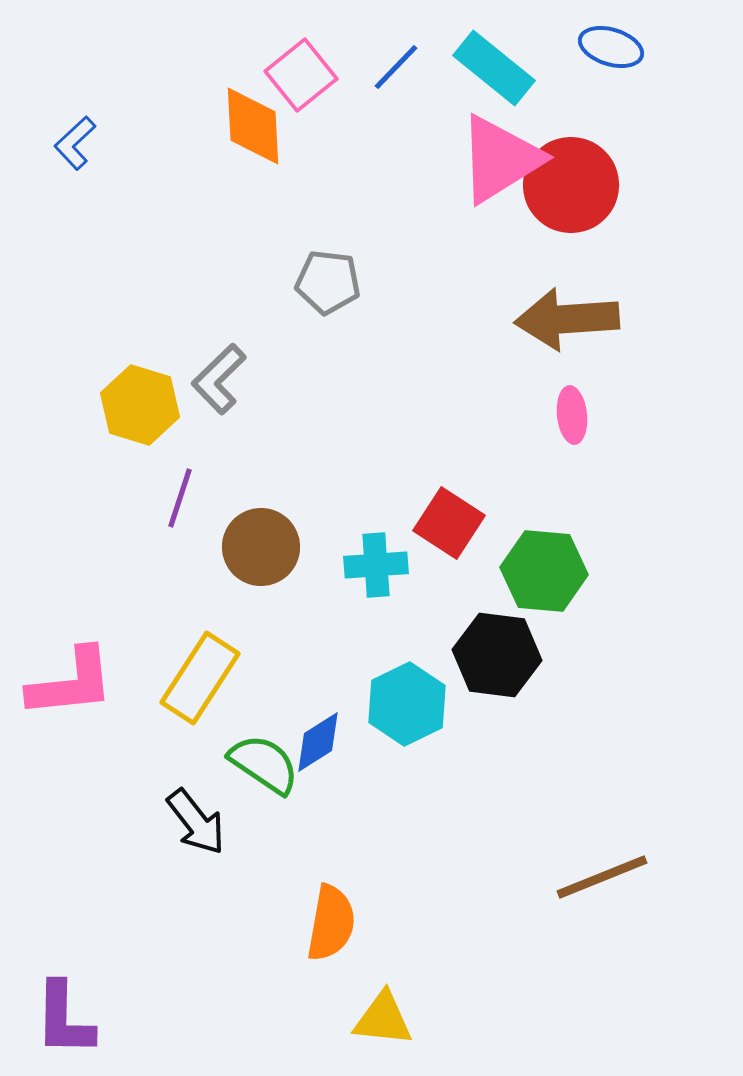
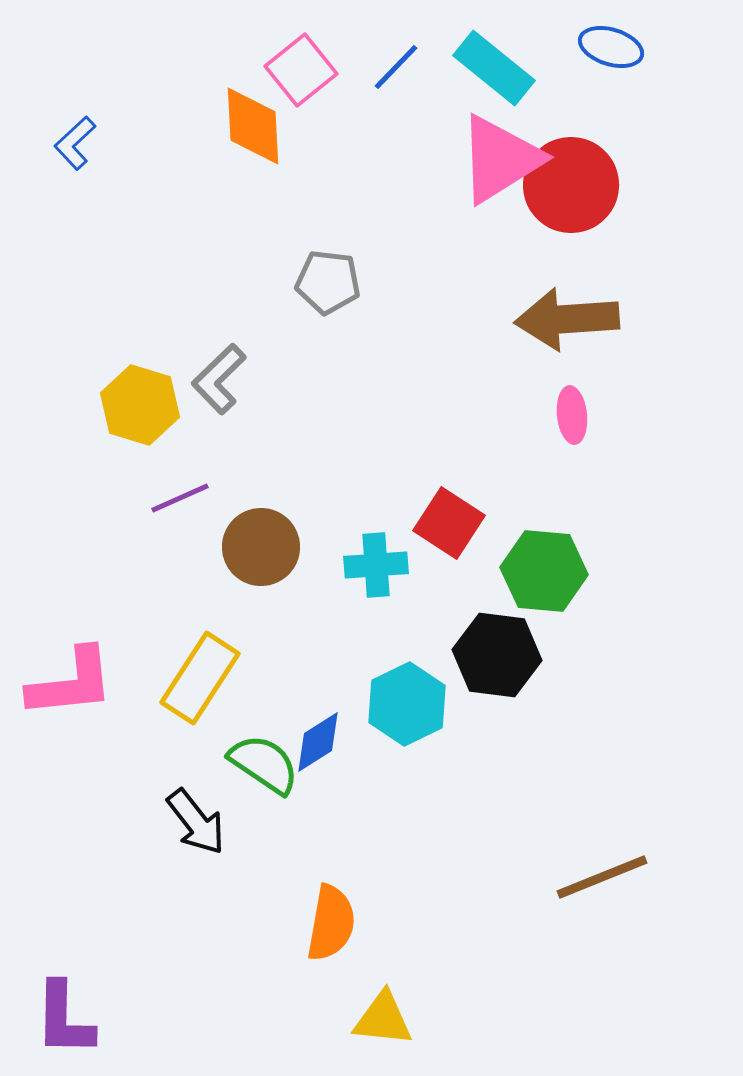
pink square: moved 5 px up
purple line: rotated 48 degrees clockwise
